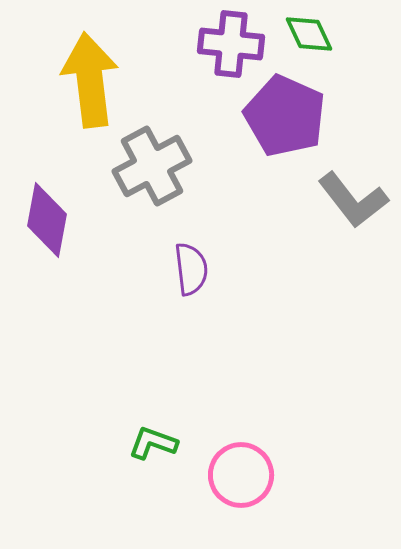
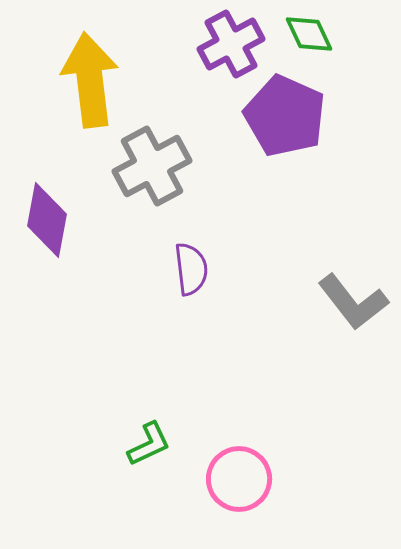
purple cross: rotated 34 degrees counterclockwise
gray L-shape: moved 102 px down
green L-shape: moved 4 px left, 1 px down; rotated 135 degrees clockwise
pink circle: moved 2 px left, 4 px down
